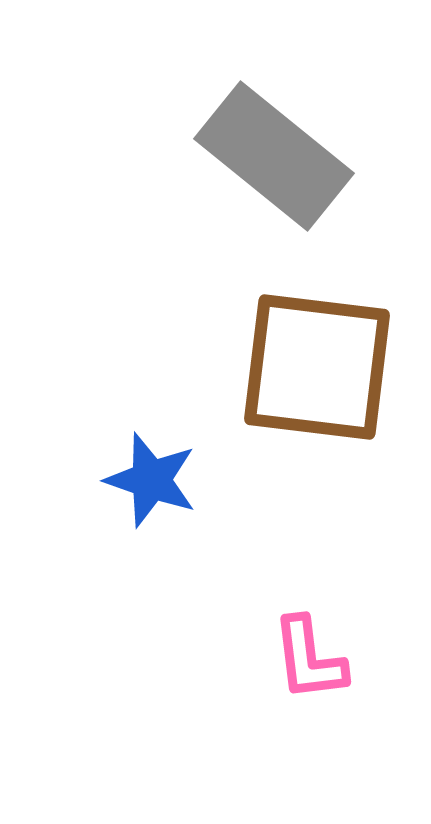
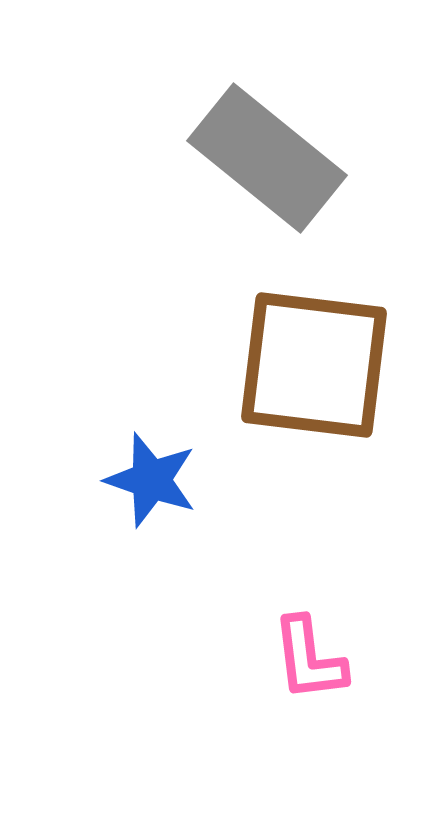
gray rectangle: moved 7 px left, 2 px down
brown square: moved 3 px left, 2 px up
